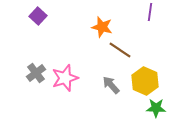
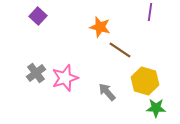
orange star: moved 2 px left
yellow hexagon: rotated 8 degrees counterclockwise
gray arrow: moved 4 px left, 7 px down
